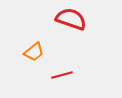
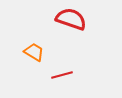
orange trapezoid: rotated 110 degrees counterclockwise
